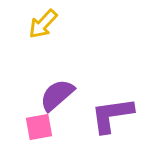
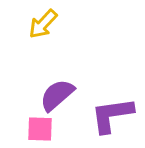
pink square: moved 1 px right, 2 px down; rotated 12 degrees clockwise
